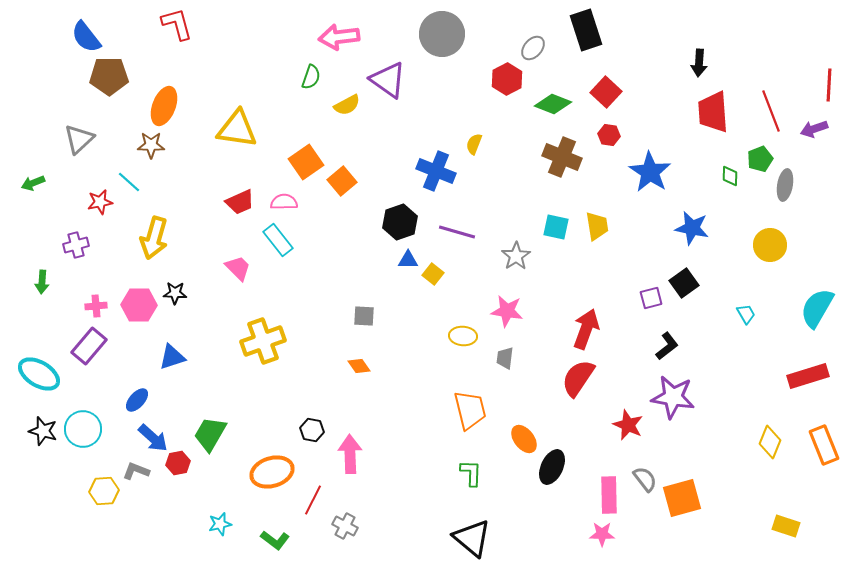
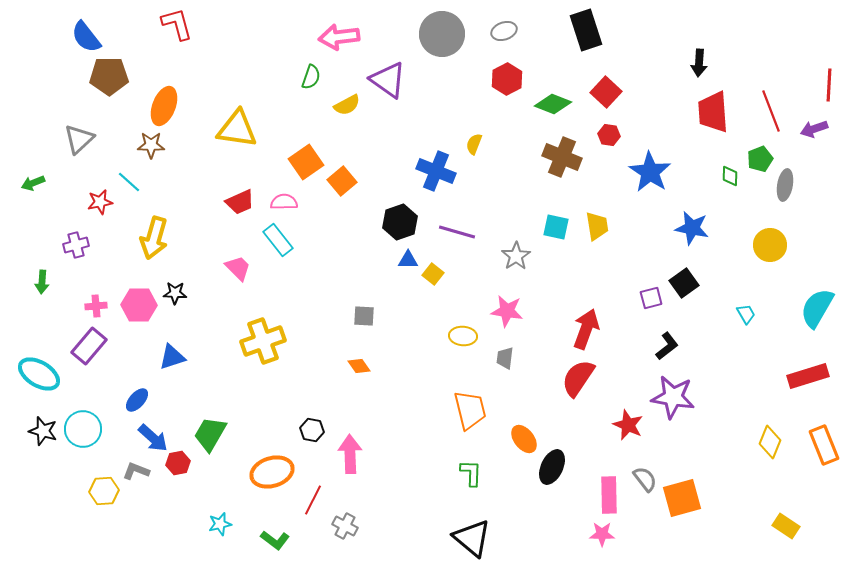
gray ellipse at (533, 48): moved 29 px left, 17 px up; rotated 30 degrees clockwise
yellow rectangle at (786, 526): rotated 16 degrees clockwise
